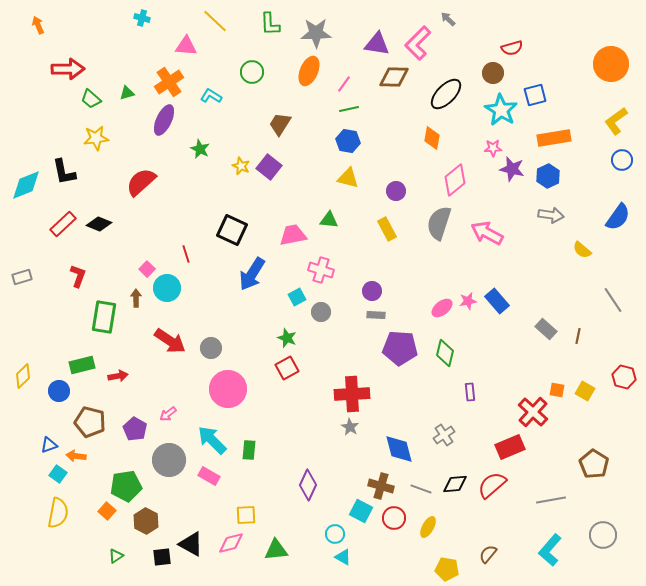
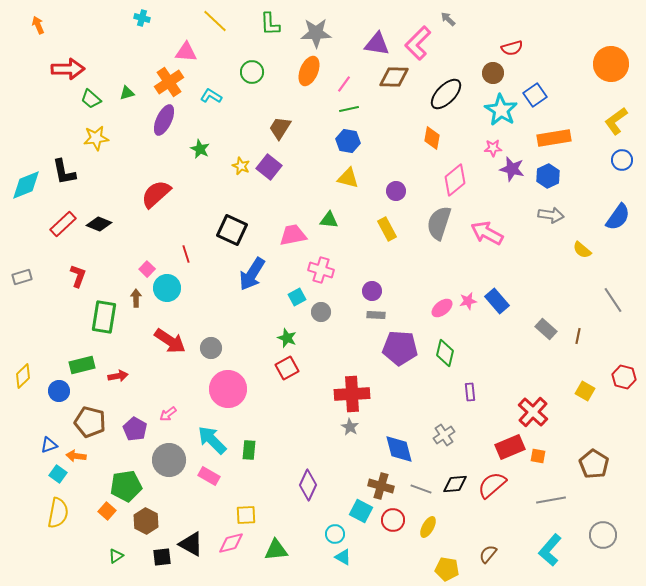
pink triangle at (186, 46): moved 6 px down
blue square at (535, 95): rotated 20 degrees counterclockwise
brown trapezoid at (280, 124): moved 4 px down
red semicircle at (141, 182): moved 15 px right, 12 px down
orange square at (557, 390): moved 19 px left, 66 px down
red circle at (394, 518): moved 1 px left, 2 px down
